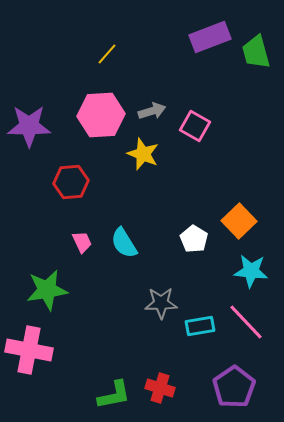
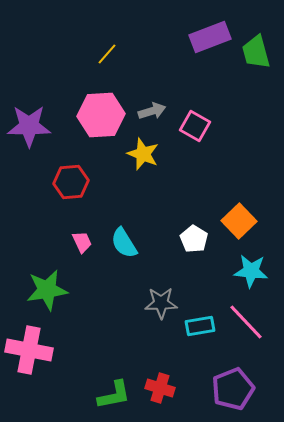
purple pentagon: moved 1 px left, 2 px down; rotated 12 degrees clockwise
